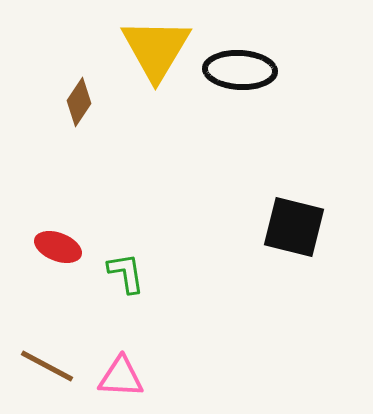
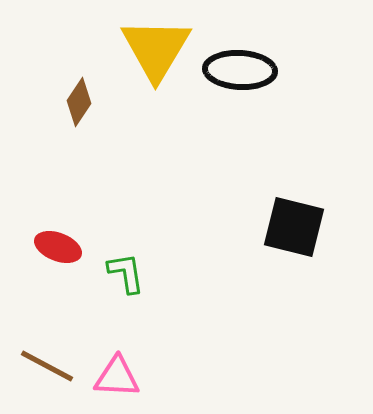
pink triangle: moved 4 px left
